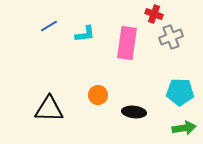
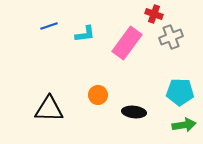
blue line: rotated 12 degrees clockwise
pink rectangle: rotated 28 degrees clockwise
green arrow: moved 3 px up
